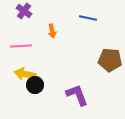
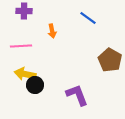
purple cross: rotated 35 degrees counterclockwise
blue line: rotated 24 degrees clockwise
brown pentagon: rotated 25 degrees clockwise
